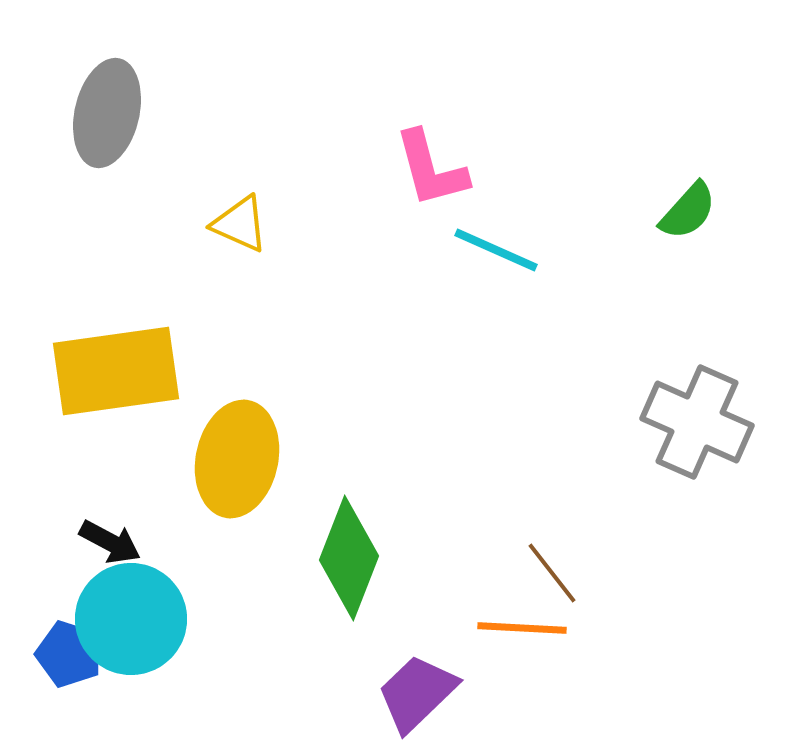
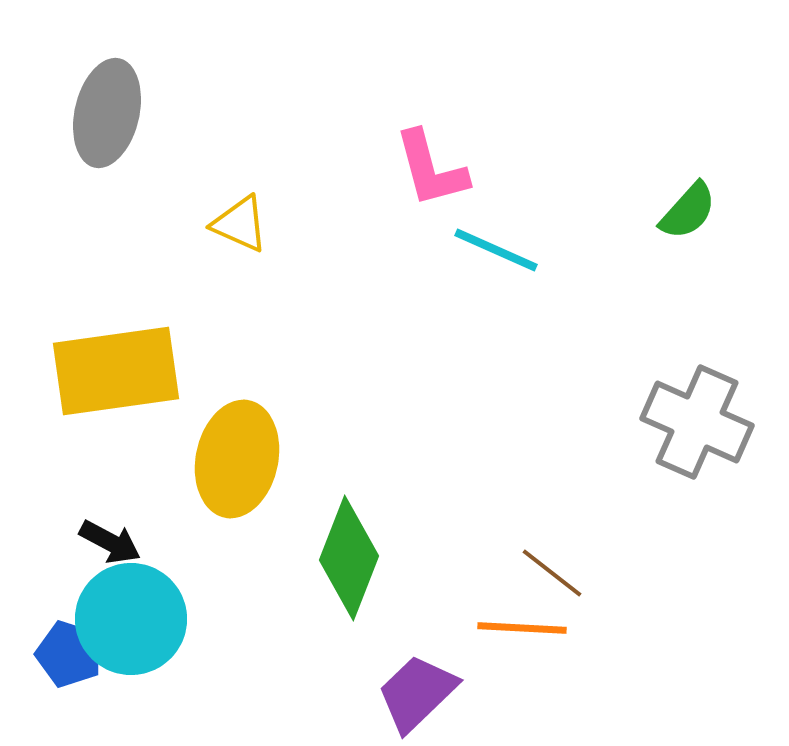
brown line: rotated 14 degrees counterclockwise
